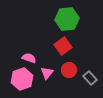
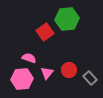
red square: moved 18 px left, 14 px up
pink hexagon: rotated 15 degrees clockwise
